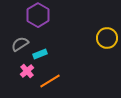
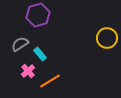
purple hexagon: rotated 15 degrees clockwise
cyan rectangle: rotated 72 degrees clockwise
pink cross: moved 1 px right
